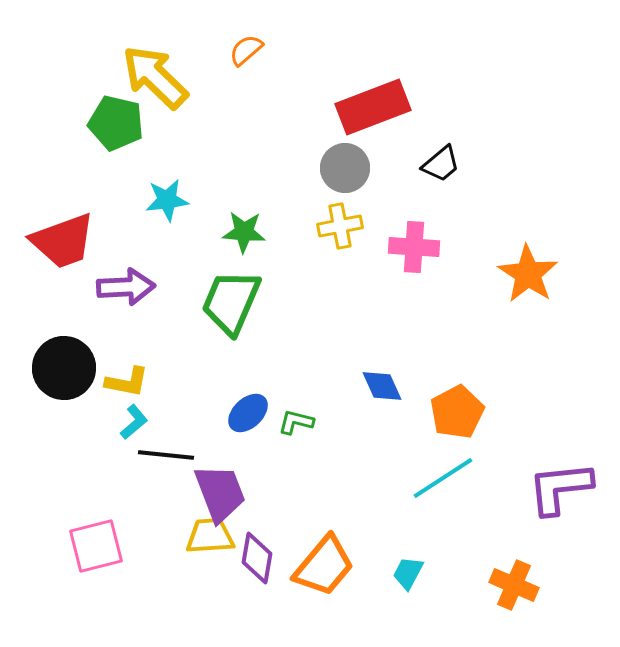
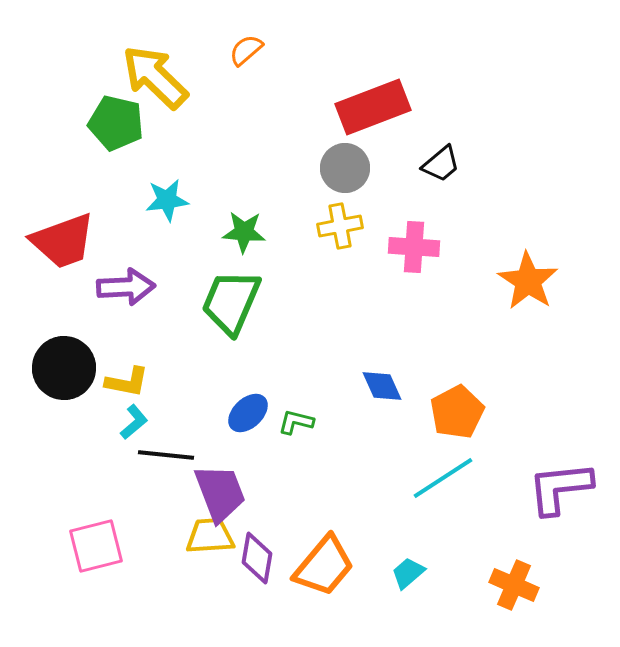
orange star: moved 7 px down
cyan trapezoid: rotated 21 degrees clockwise
